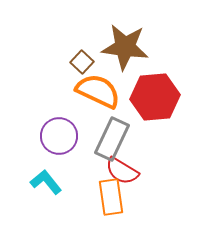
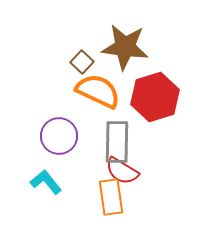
red hexagon: rotated 12 degrees counterclockwise
gray rectangle: moved 5 px right, 3 px down; rotated 24 degrees counterclockwise
